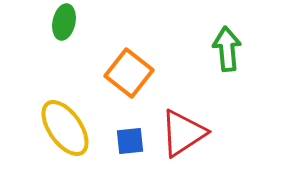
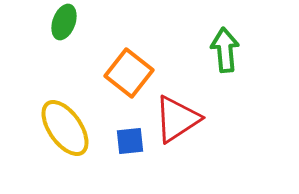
green ellipse: rotated 8 degrees clockwise
green arrow: moved 2 px left, 1 px down
red triangle: moved 6 px left, 14 px up
